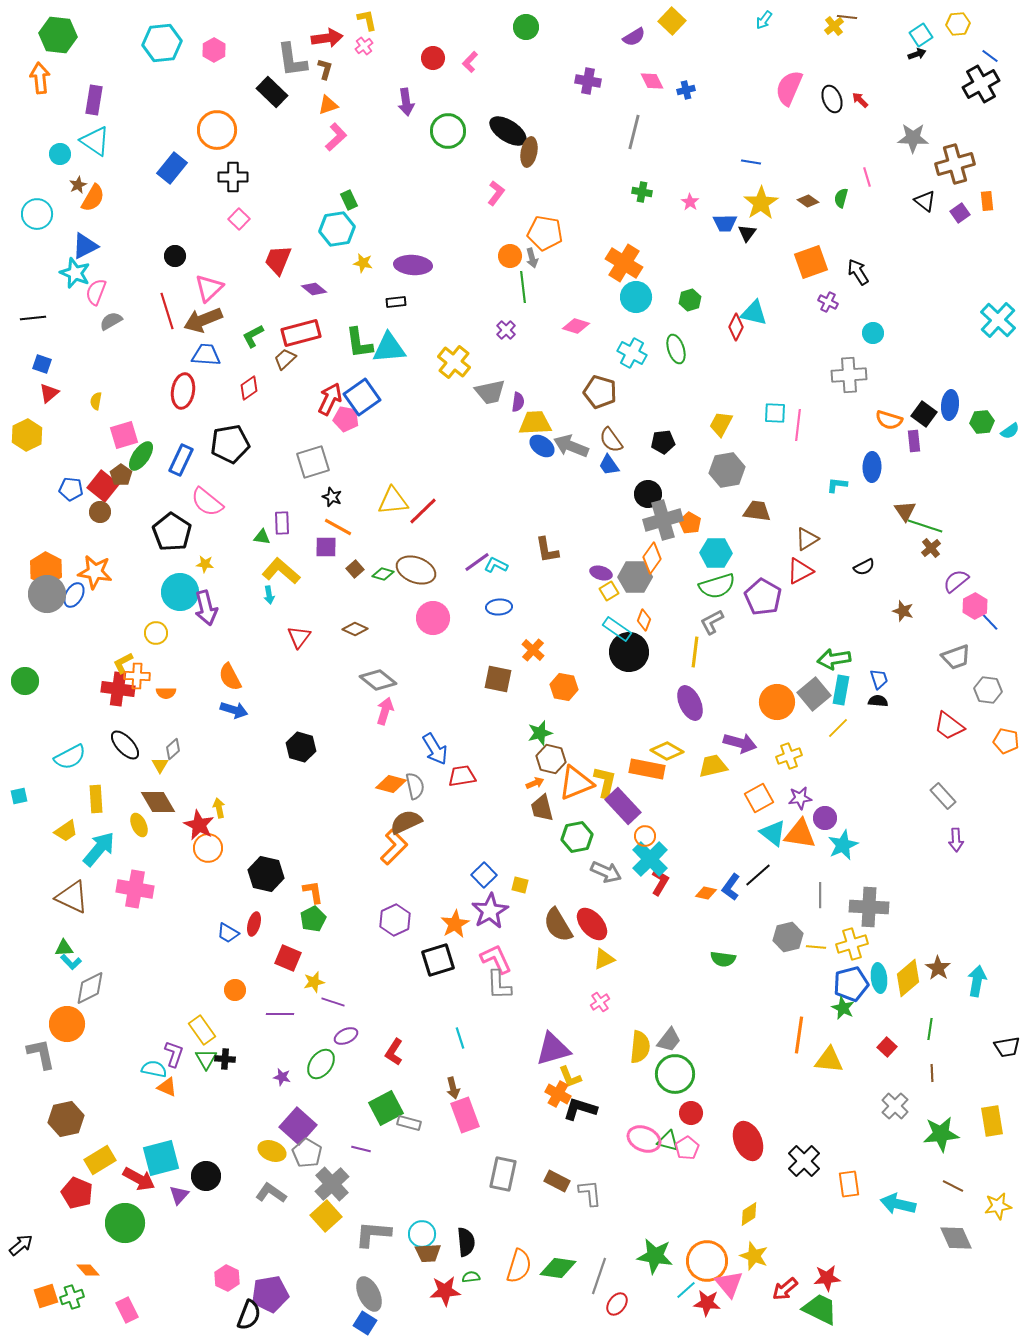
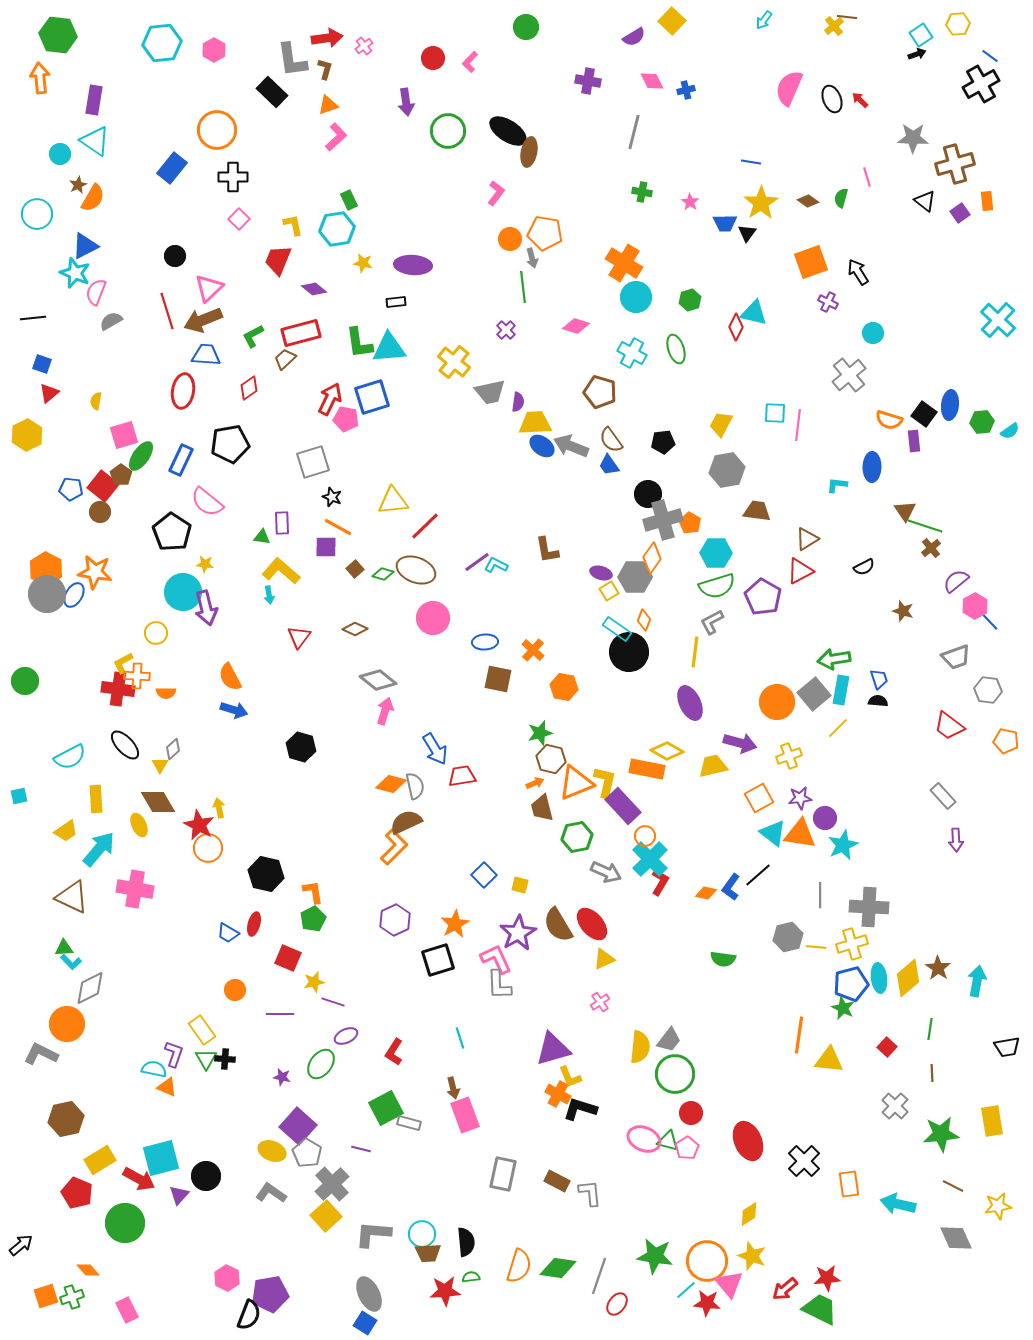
yellow L-shape at (367, 20): moved 74 px left, 205 px down
orange circle at (510, 256): moved 17 px up
gray cross at (849, 375): rotated 36 degrees counterclockwise
blue square at (362, 397): moved 10 px right; rotated 18 degrees clockwise
red line at (423, 511): moved 2 px right, 15 px down
cyan circle at (180, 592): moved 3 px right
blue ellipse at (499, 607): moved 14 px left, 35 px down
purple star at (490, 911): moved 28 px right, 22 px down
gray L-shape at (41, 1054): rotated 52 degrees counterclockwise
yellow star at (754, 1256): moved 2 px left
